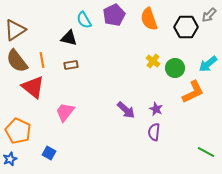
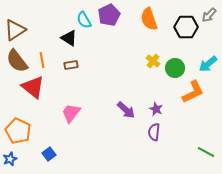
purple pentagon: moved 5 px left
black triangle: rotated 18 degrees clockwise
pink trapezoid: moved 6 px right, 1 px down
blue square: moved 1 px down; rotated 24 degrees clockwise
